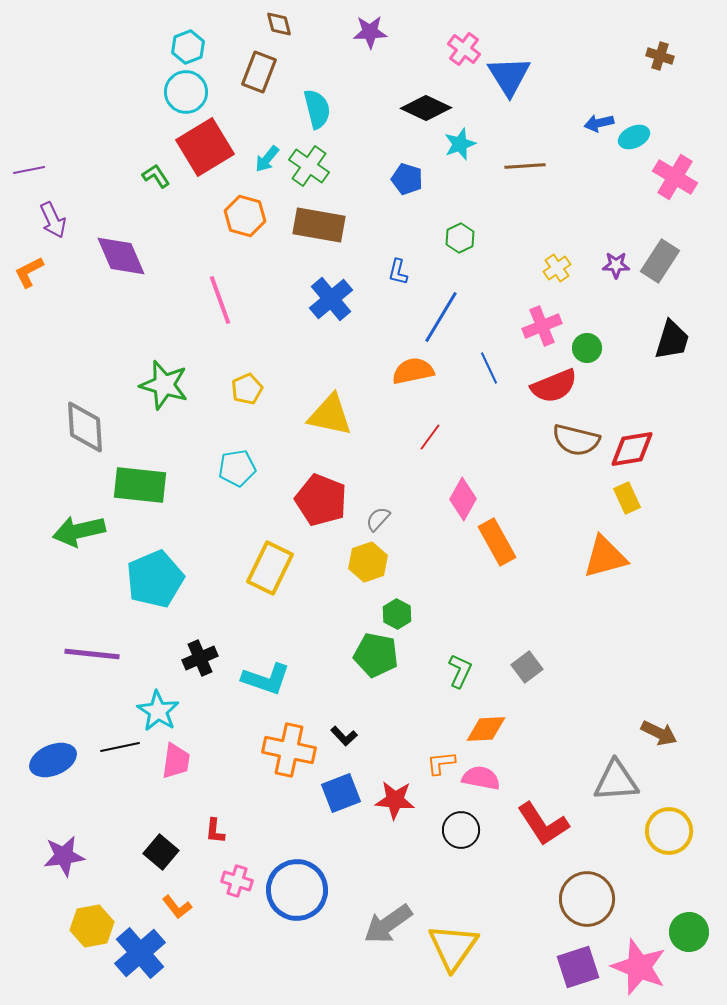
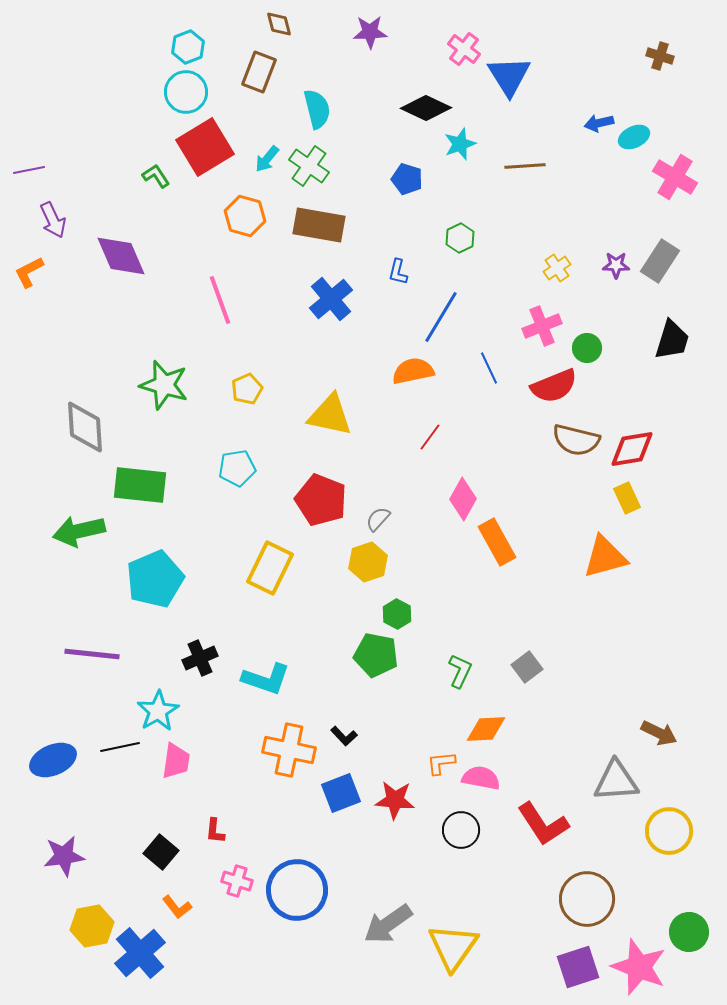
cyan star at (158, 711): rotated 9 degrees clockwise
